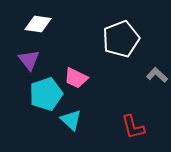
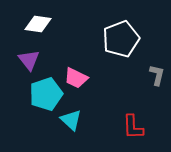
gray L-shape: rotated 60 degrees clockwise
red L-shape: rotated 12 degrees clockwise
